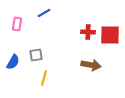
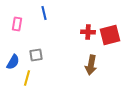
blue line: rotated 72 degrees counterclockwise
red square: rotated 15 degrees counterclockwise
brown arrow: rotated 90 degrees clockwise
yellow line: moved 17 px left
